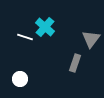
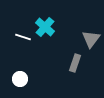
white line: moved 2 px left
